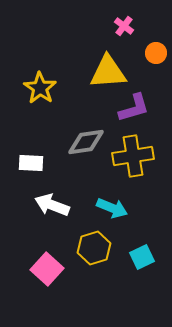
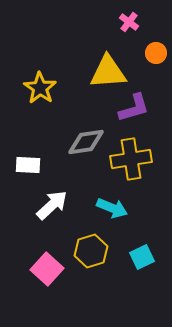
pink cross: moved 5 px right, 4 px up
yellow cross: moved 2 px left, 3 px down
white rectangle: moved 3 px left, 2 px down
white arrow: rotated 116 degrees clockwise
yellow hexagon: moved 3 px left, 3 px down
